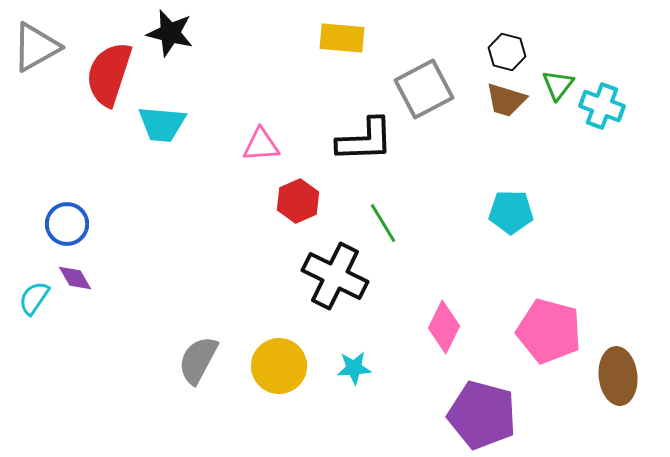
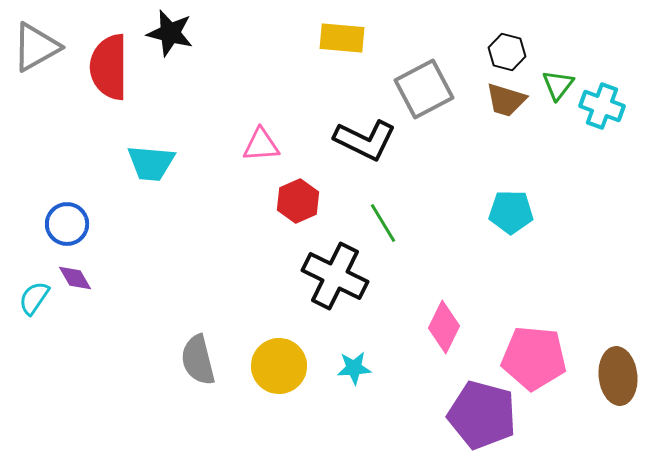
red semicircle: moved 7 px up; rotated 18 degrees counterclockwise
cyan trapezoid: moved 11 px left, 39 px down
black L-shape: rotated 28 degrees clockwise
pink pentagon: moved 15 px left, 27 px down; rotated 10 degrees counterclockwise
gray semicircle: rotated 42 degrees counterclockwise
